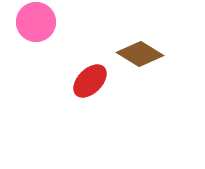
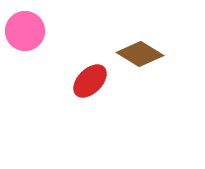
pink circle: moved 11 px left, 9 px down
